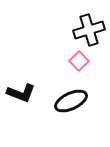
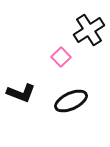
black cross: rotated 16 degrees counterclockwise
pink square: moved 18 px left, 4 px up
